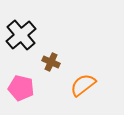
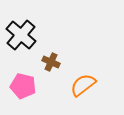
black cross: rotated 8 degrees counterclockwise
pink pentagon: moved 2 px right, 2 px up
